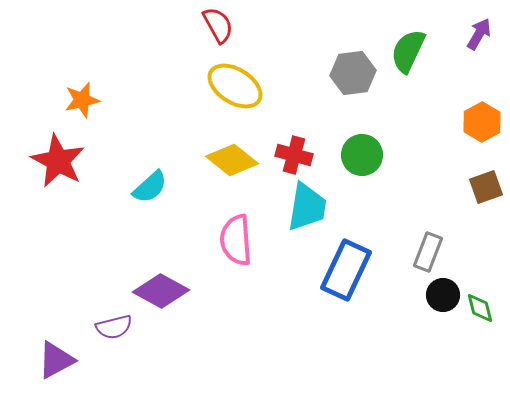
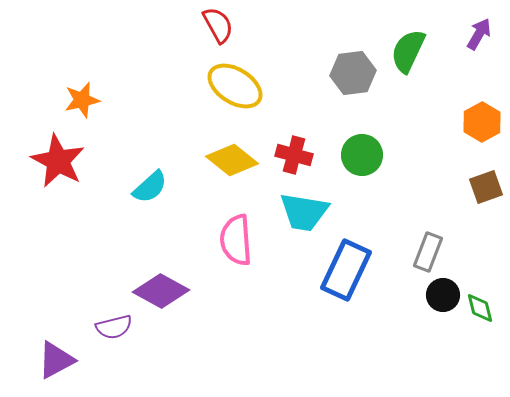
cyan trapezoid: moved 3 px left, 5 px down; rotated 90 degrees clockwise
